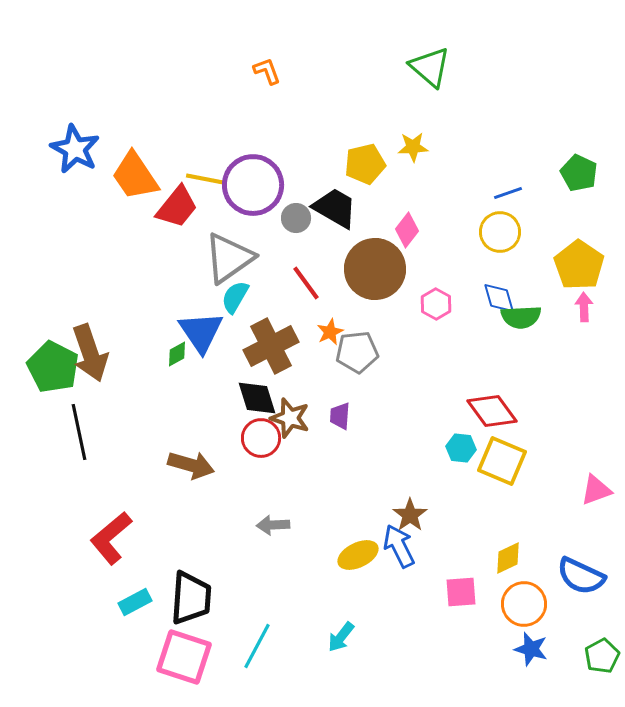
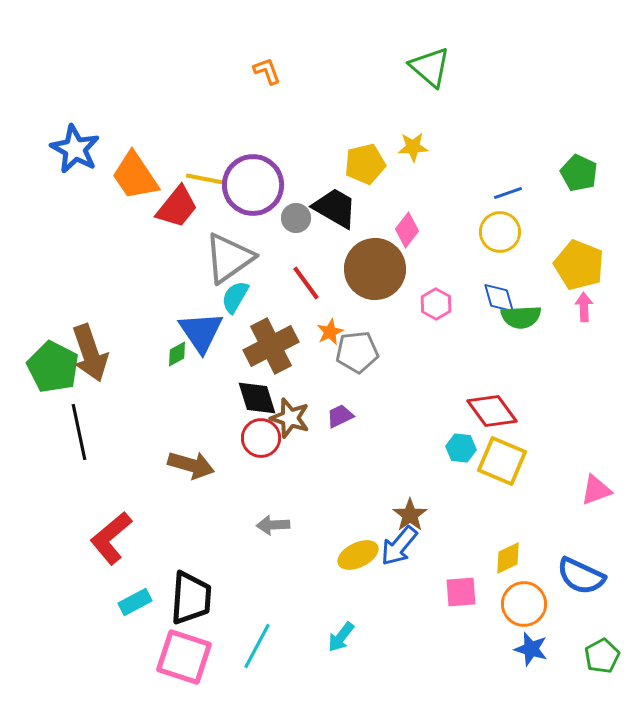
yellow pentagon at (579, 265): rotated 12 degrees counterclockwise
purple trapezoid at (340, 416): rotated 60 degrees clockwise
blue arrow at (399, 546): rotated 114 degrees counterclockwise
